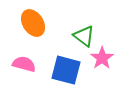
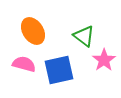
orange ellipse: moved 8 px down
pink star: moved 2 px right, 2 px down
blue square: moved 7 px left; rotated 28 degrees counterclockwise
